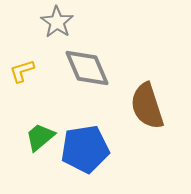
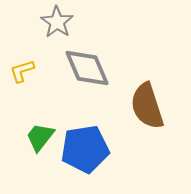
green trapezoid: rotated 12 degrees counterclockwise
